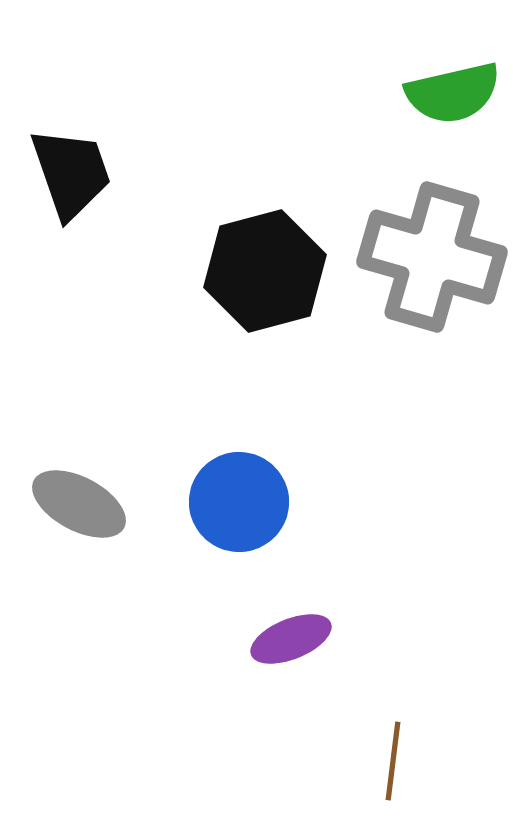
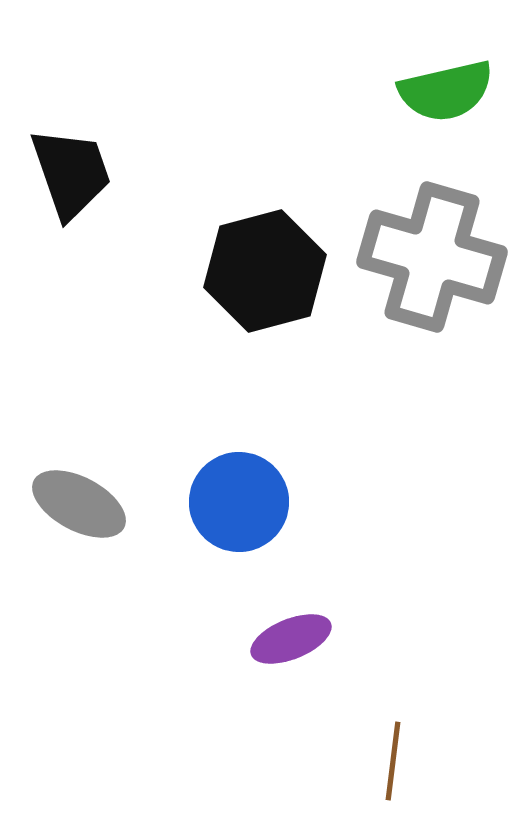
green semicircle: moved 7 px left, 2 px up
